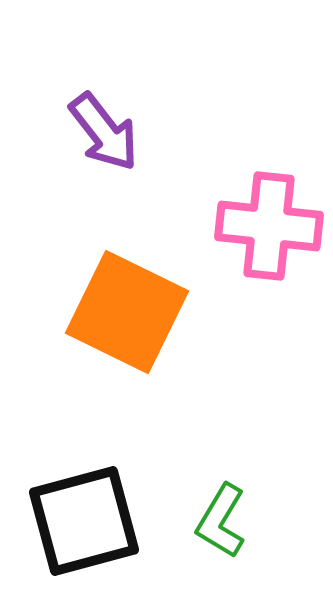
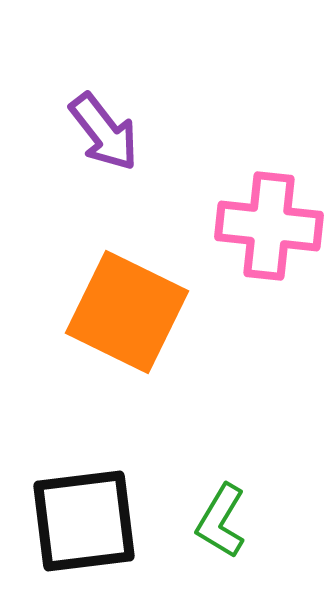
black square: rotated 8 degrees clockwise
